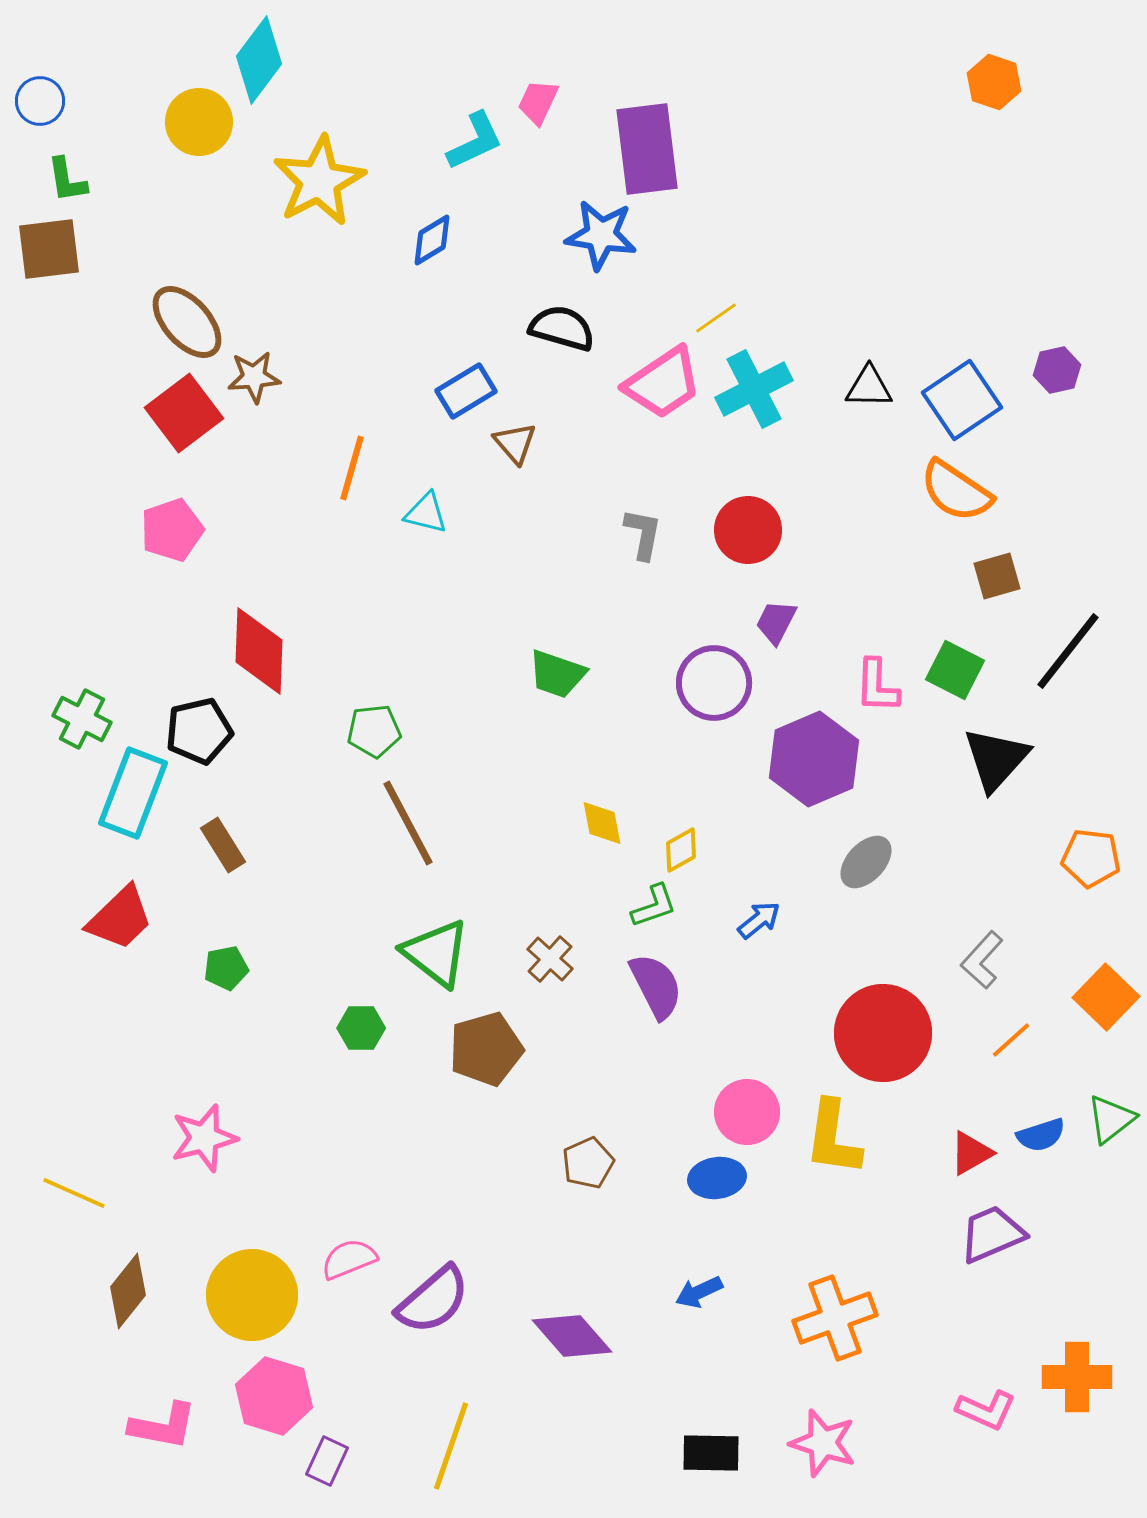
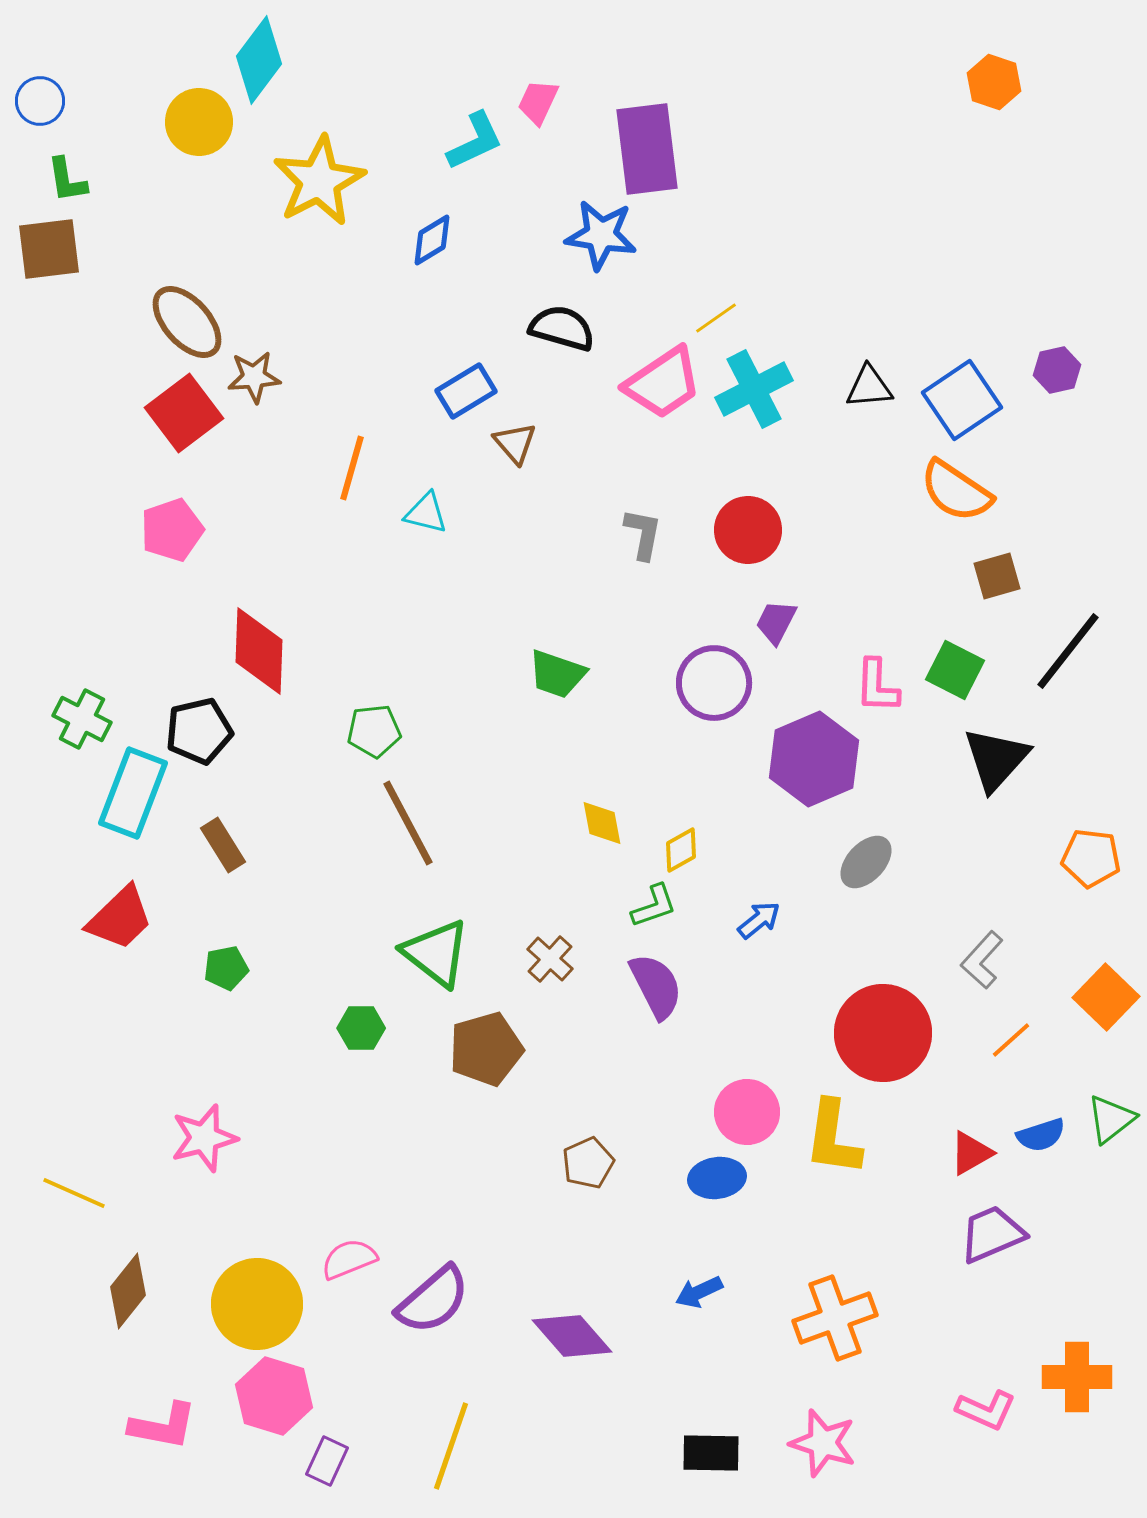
black triangle at (869, 387): rotated 6 degrees counterclockwise
yellow circle at (252, 1295): moved 5 px right, 9 px down
